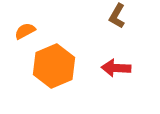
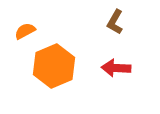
brown L-shape: moved 2 px left, 6 px down
